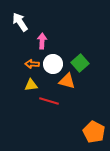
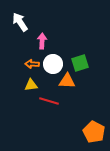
green square: rotated 24 degrees clockwise
orange triangle: rotated 12 degrees counterclockwise
